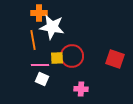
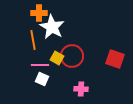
white star: rotated 20 degrees clockwise
yellow square: rotated 32 degrees clockwise
